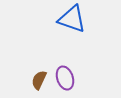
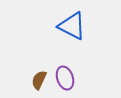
blue triangle: moved 7 px down; rotated 8 degrees clockwise
